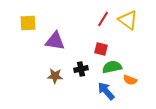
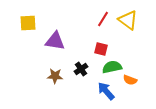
black cross: rotated 24 degrees counterclockwise
